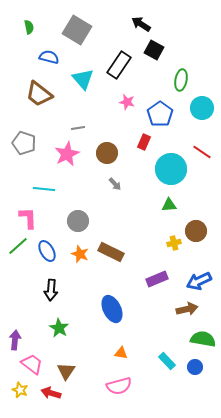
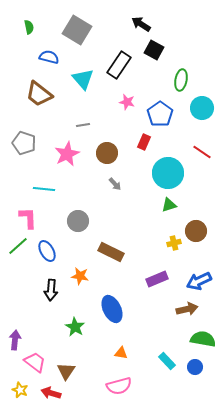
gray line at (78, 128): moved 5 px right, 3 px up
cyan circle at (171, 169): moved 3 px left, 4 px down
green triangle at (169, 205): rotated 14 degrees counterclockwise
orange star at (80, 254): moved 22 px down; rotated 12 degrees counterclockwise
green star at (59, 328): moved 16 px right, 1 px up
pink trapezoid at (32, 364): moved 3 px right, 2 px up
